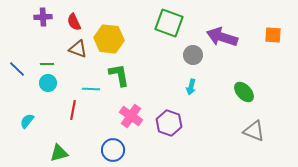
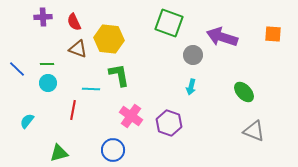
orange square: moved 1 px up
